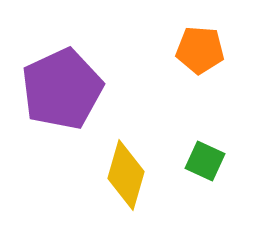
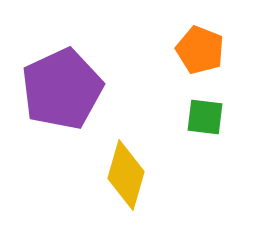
orange pentagon: rotated 18 degrees clockwise
green square: moved 44 px up; rotated 18 degrees counterclockwise
